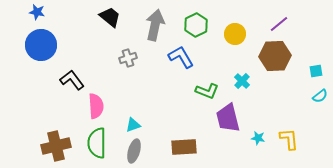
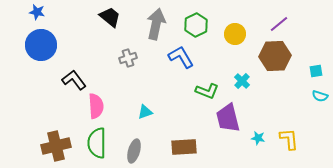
gray arrow: moved 1 px right, 1 px up
black L-shape: moved 2 px right
cyan semicircle: rotated 56 degrees clockwise
cyan triangle: moved 12 px right, 13 px up
